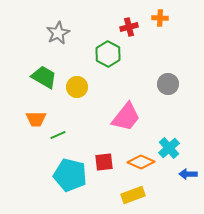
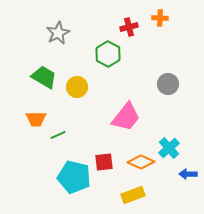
cyan pentagon: moved 4 px right, 2 px down
